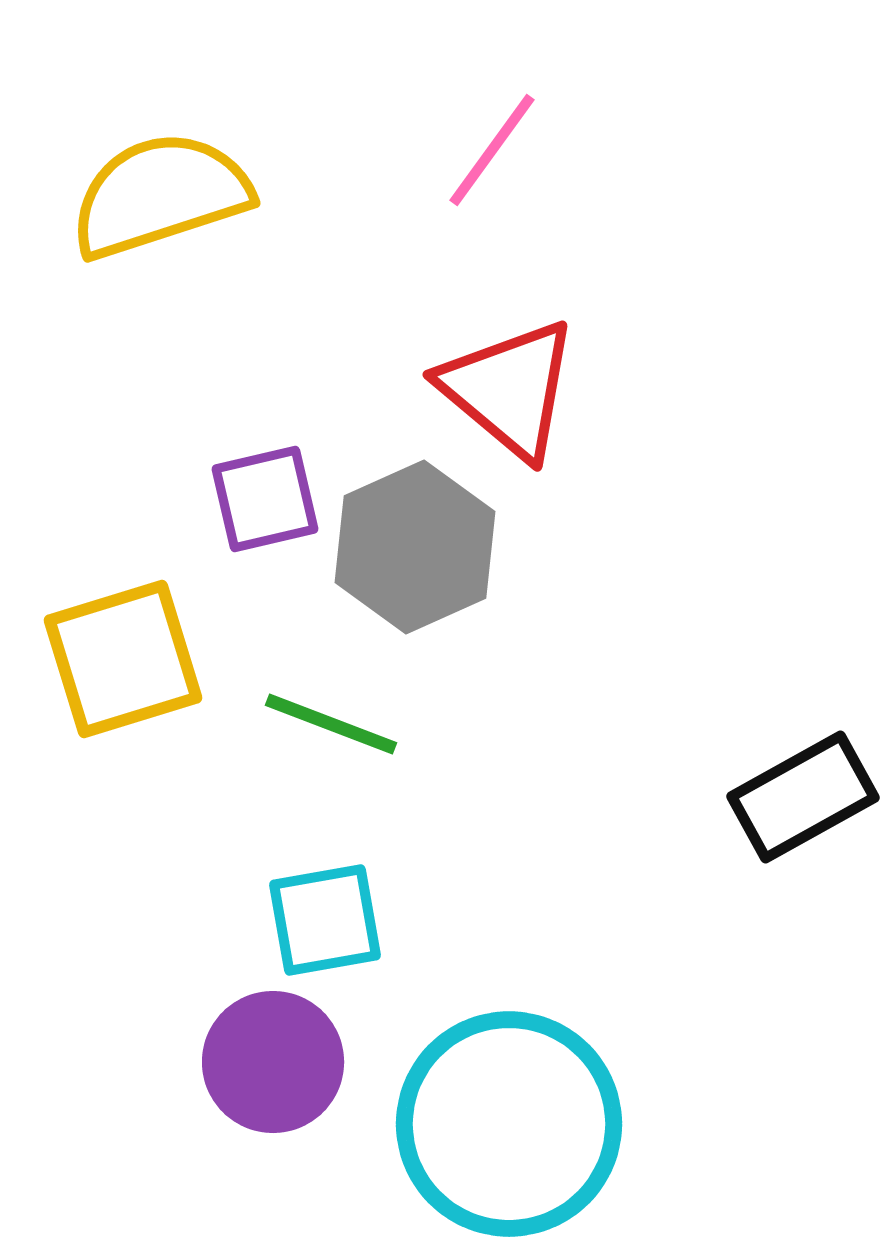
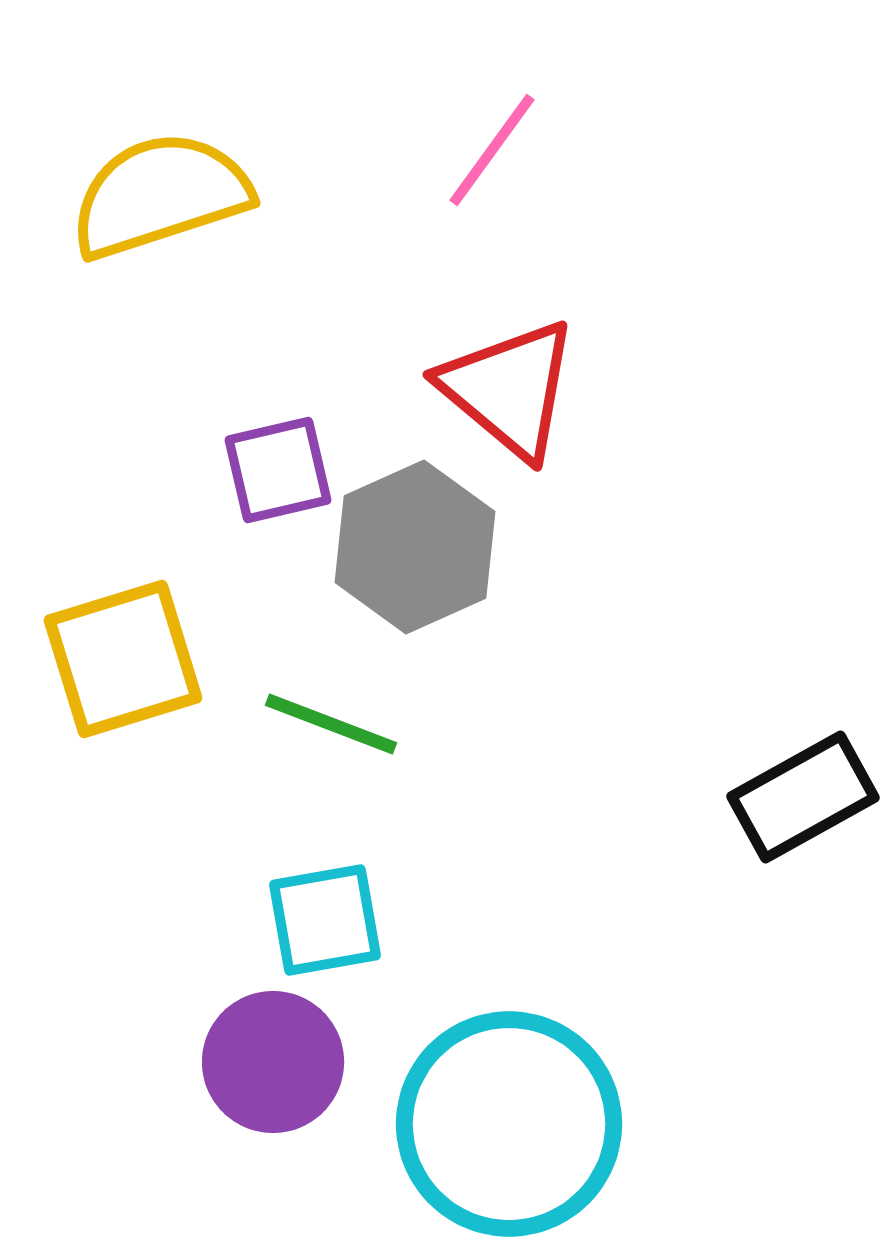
purple square: moved 13 px right, 29 px up
